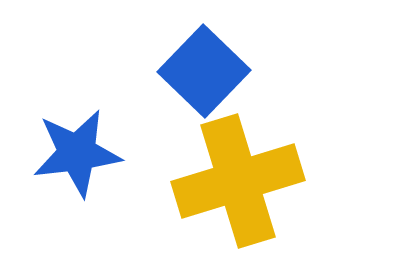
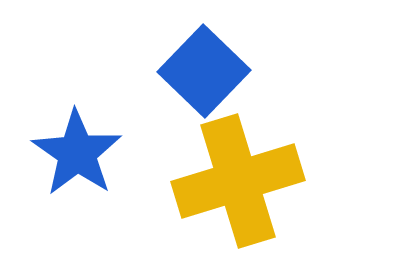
blue star: rotated 30 degrees counterclockwise
